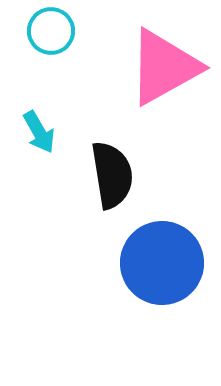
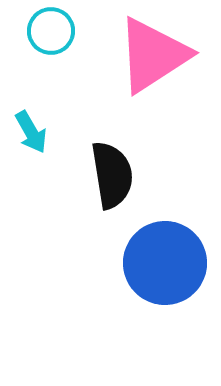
pink triangle: moved 11 px left, 12 px up; rotated 4 degrees counterclockwise
cyan arrow: moved 8 px left
blue circle: moved 3 px right
